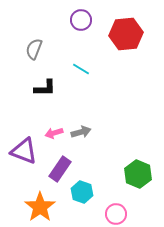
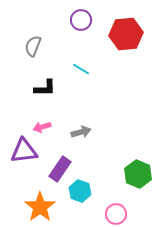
gray semicircle: moved 1 px left, 3 px up
pink arrow: moved 12 px left, 6 px up
purple triangle: rotated 28 degrees counterclockwise
cyan hexagon: moved 2 px left, 1 px up
